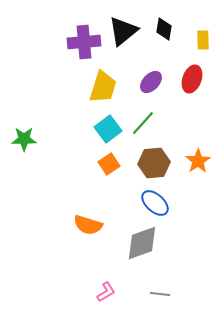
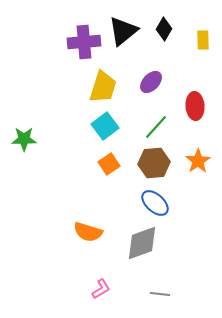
black diamond: rotated 20 degrees clockwise
red ellipse: moved 3 px right, 27 px down; rotated 24 degrees counterclockwise
green line: moved 13 px right, 4 px down
cyan square: moved 3 px left, 3 px up
orange semicircle: moved 7 px down
pink L-shape: moved 5 px left, 3 px up
